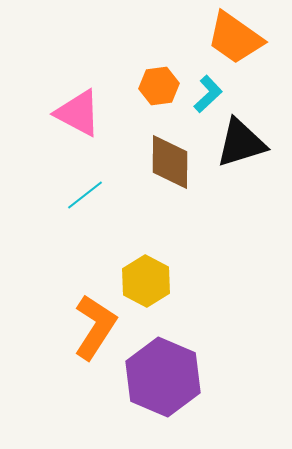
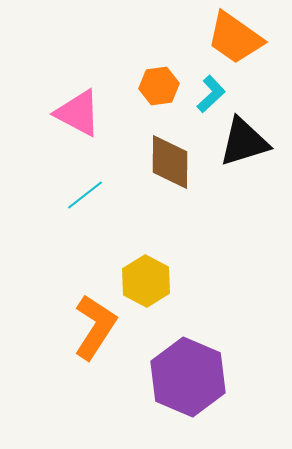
cyan L-shape: moved 3 px right
black triangle: moved 3 px right, 1 px up
purple hexagon: moved 25 px right
